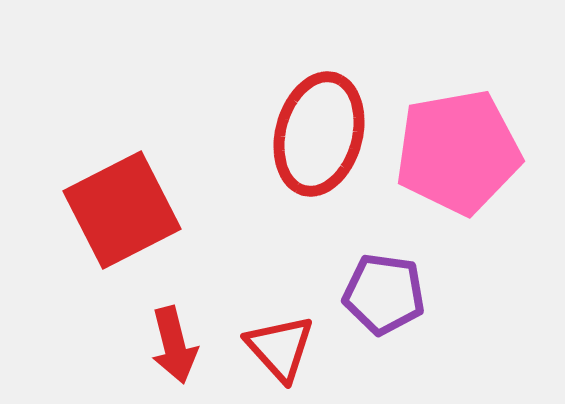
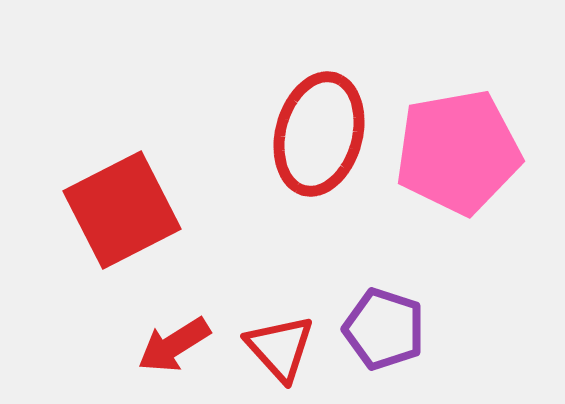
purple pentagon: moved 35 px down; rotated 10 degrees clockwise
red arrow: rotated 72 degrees clockwise
